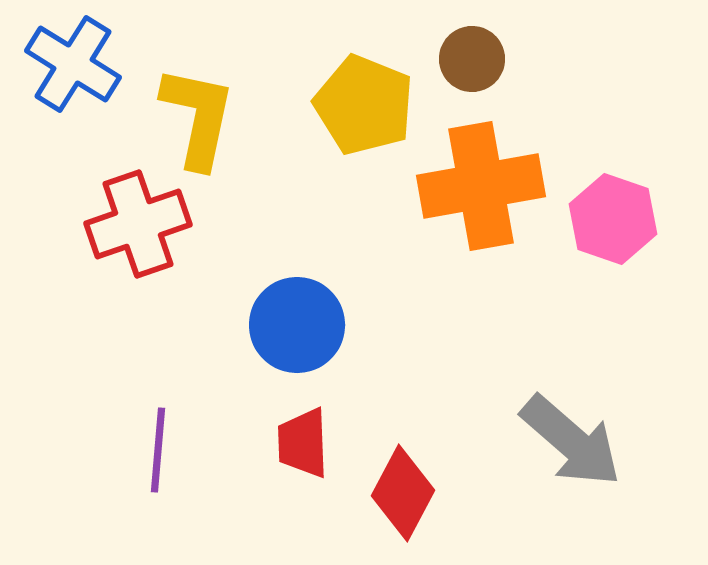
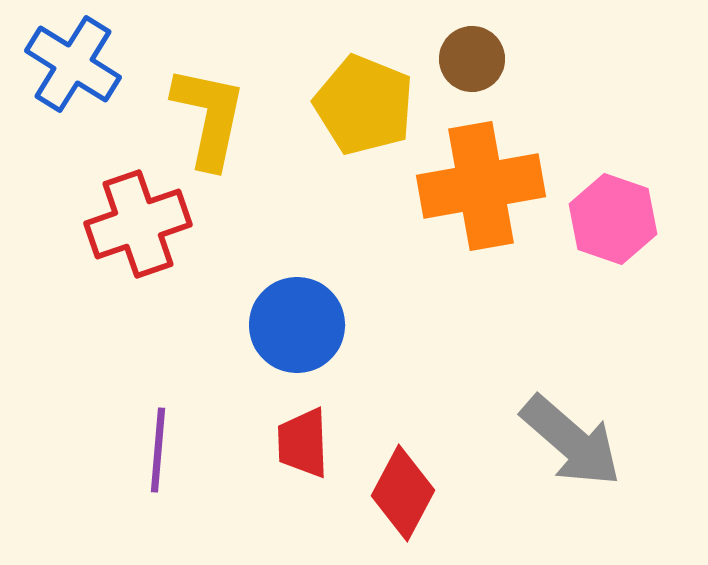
yellow L-shape: moved 11 px right
